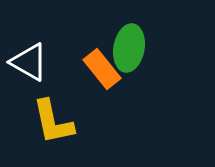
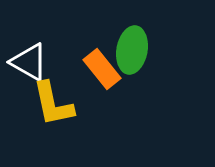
green ellipse: moved 3 px right, 2 px down
yellow L-shape: moved 18 px up
